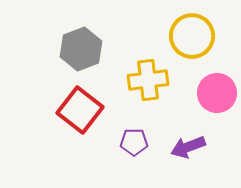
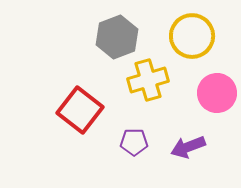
gray hexagon: moved 36 px right, 12 px up
yellow cross: rotated 9 degrees counterclockwise
